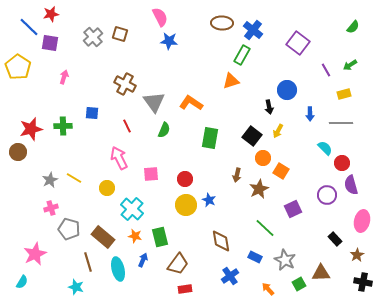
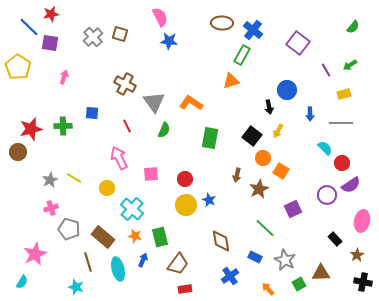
purple semicircle at (351, 185): rotated 108 degrees counterclockwise
